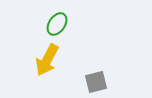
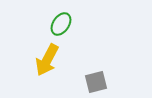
green ellipse: moved 4 px right
